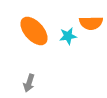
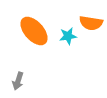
orange semicircle: rotated 10 degrees clockwise
gray arrow: moved 11 px left, 2 px up
